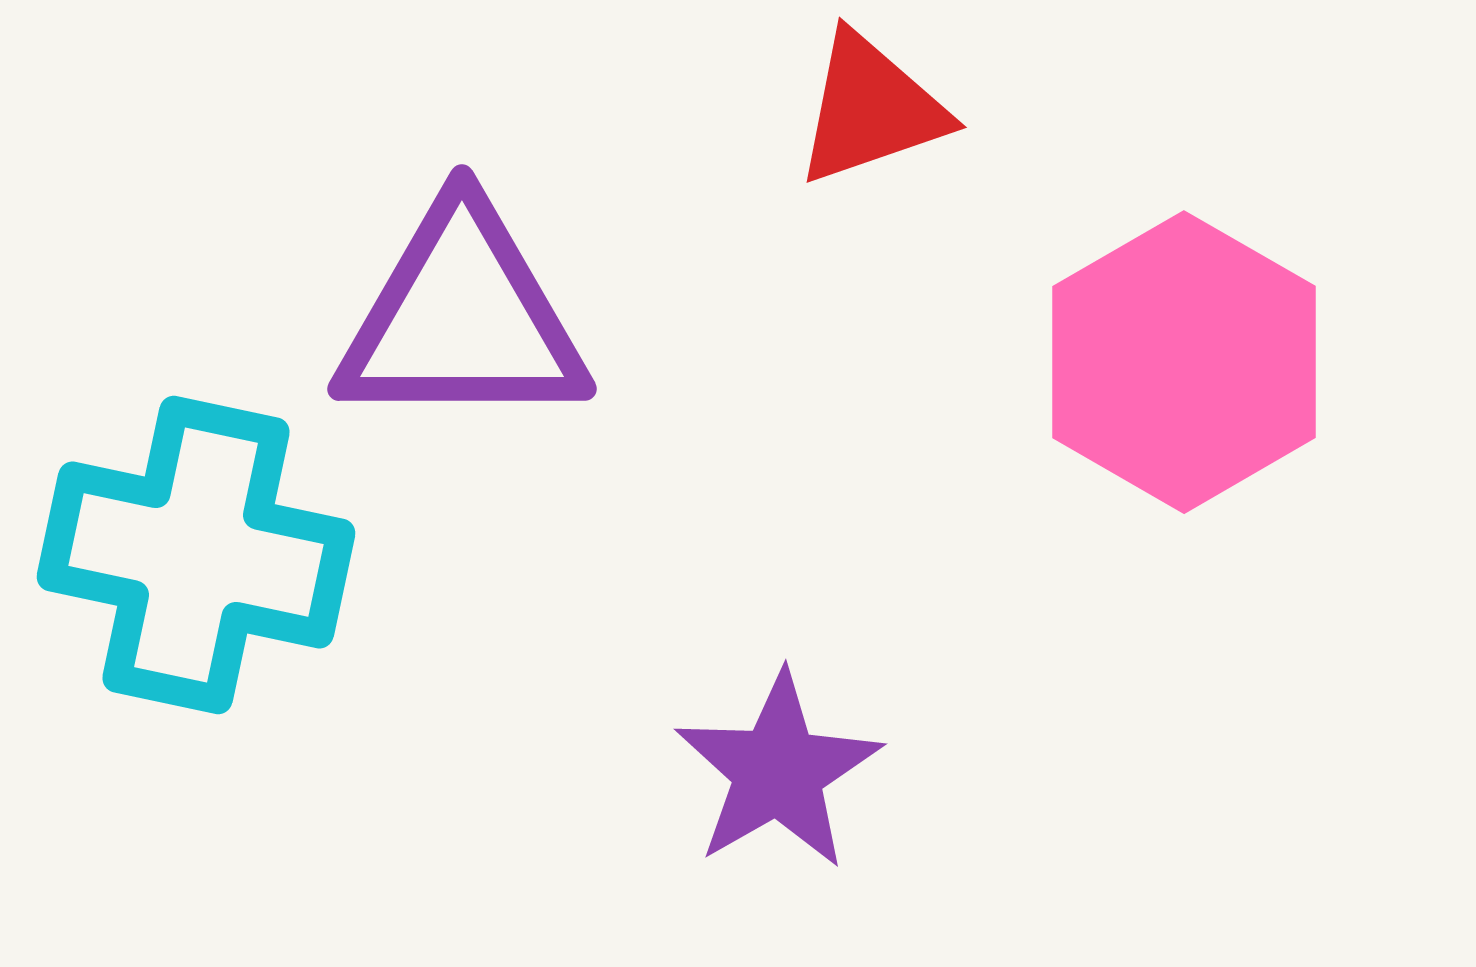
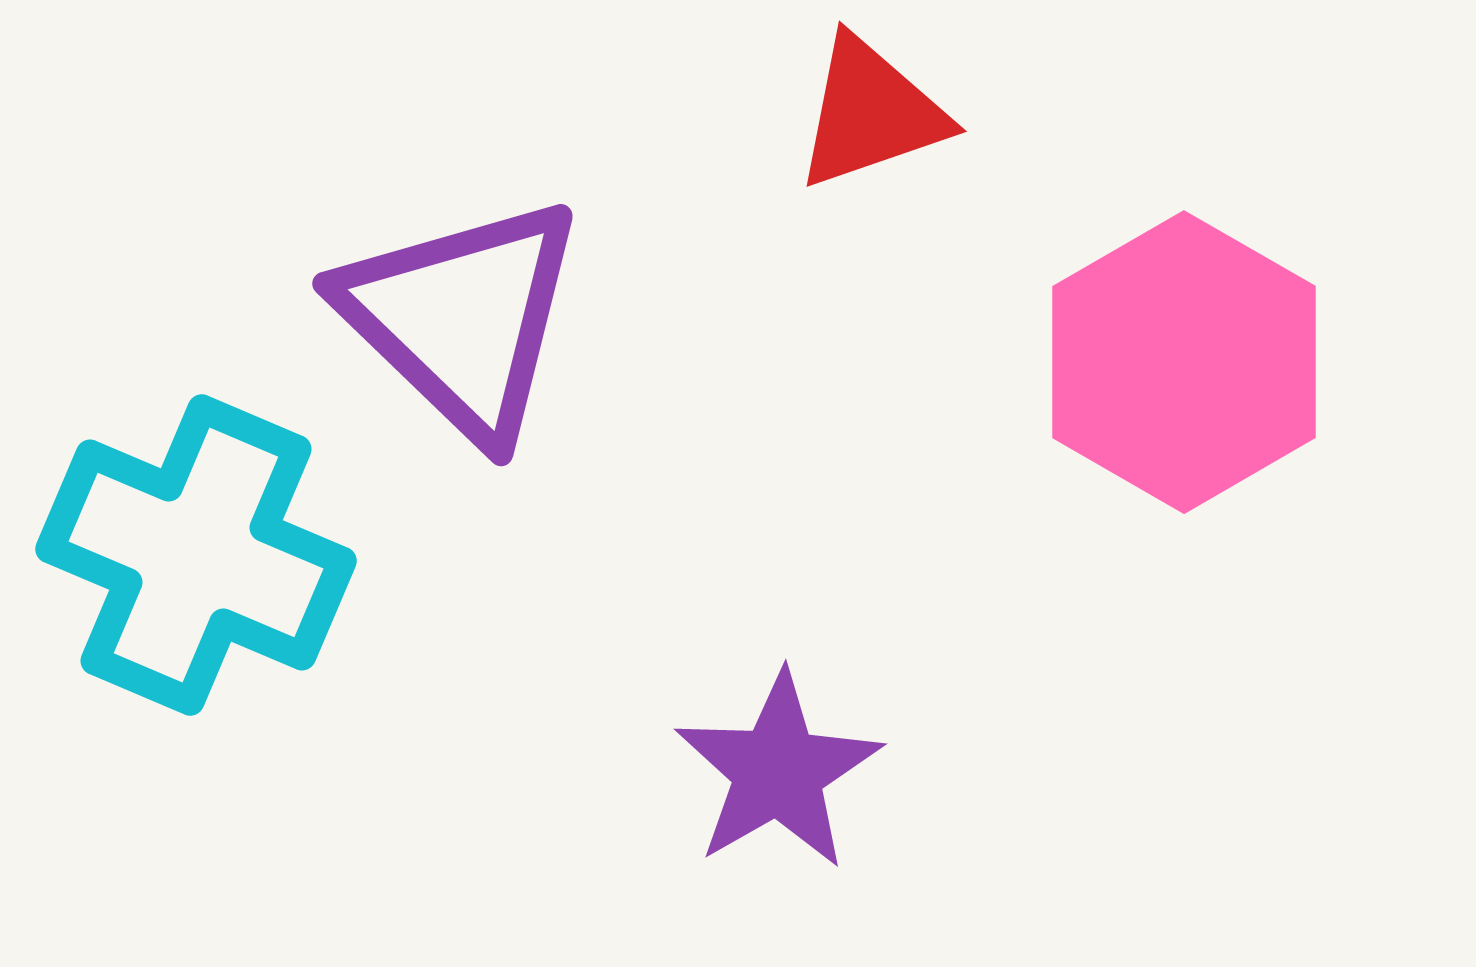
red triangle: moved 4 px down
purple triangle: rotated 44 degrees clockwise
cyan cross: rotated 11 degrees clockwise
